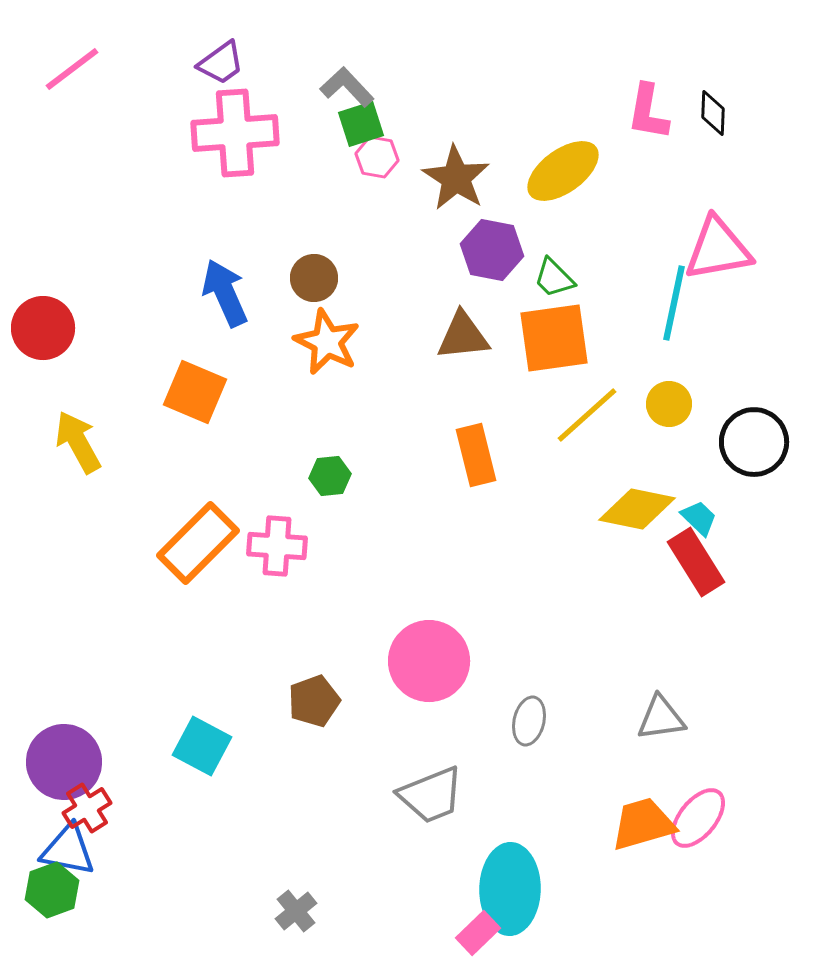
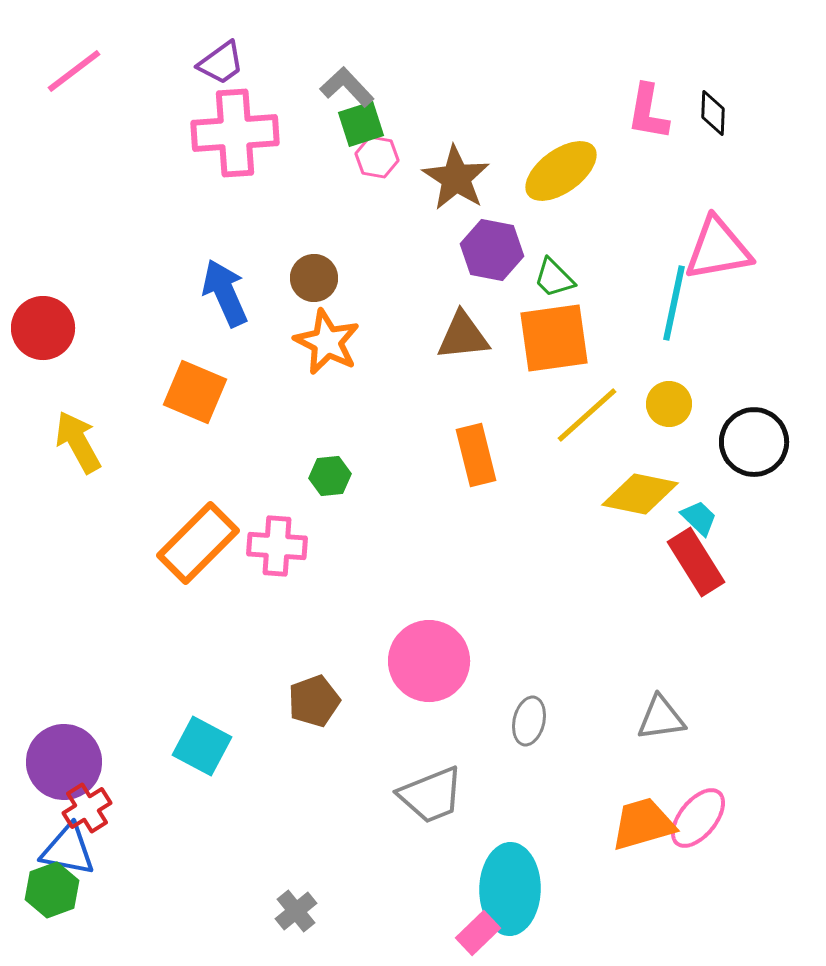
pink line at (72, 69): moved 2 px right, 2 px down
yellow ellipse at (563, 171): moved 2 px left
yellow diamond at (637, 509): moved 3 px right, 15 px up
